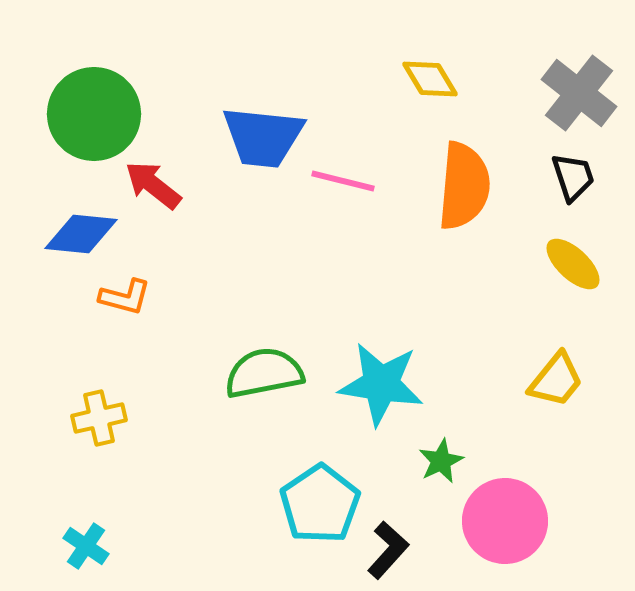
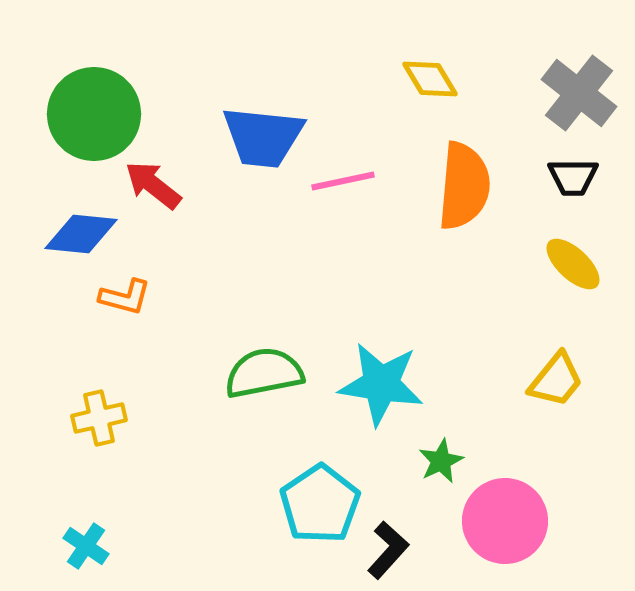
black trapezoid: rotated 108 degrees clockwise
pink line: rotated 26 degrees counterclockwise
